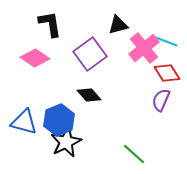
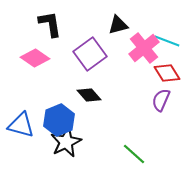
cyan line: moved 2 px right
blue triangle: moved 3 px left, 3 px down
